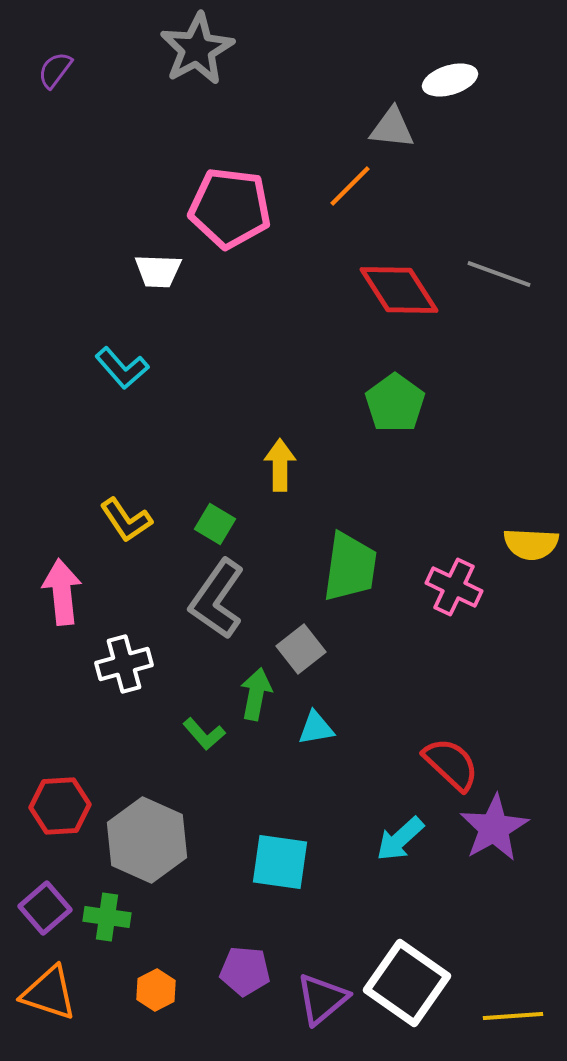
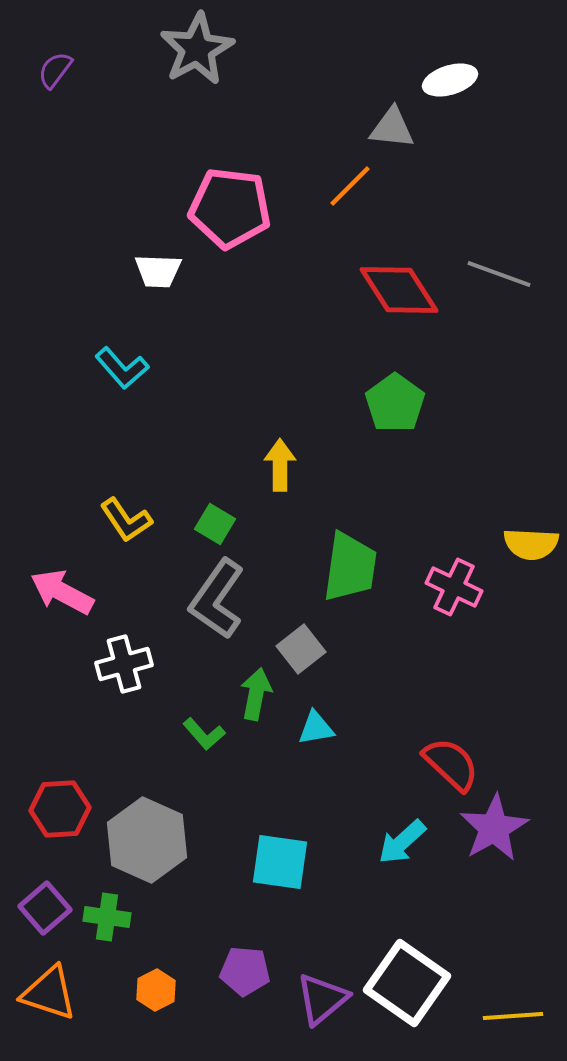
pink arrow: rotated 56 degrees counterclockwise
red hexagon: moved 3 px down
cyan arrow: moved 2 px right, 3 px down
